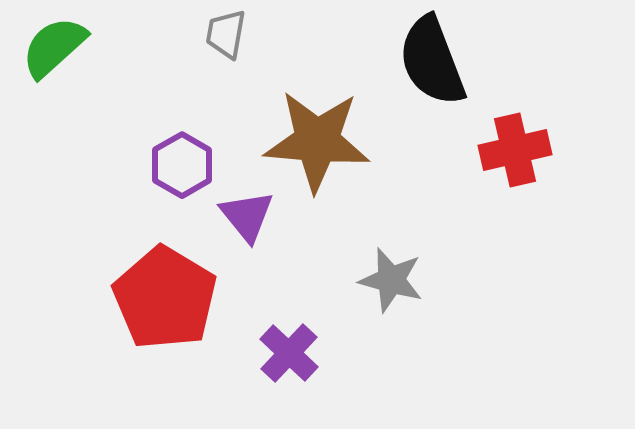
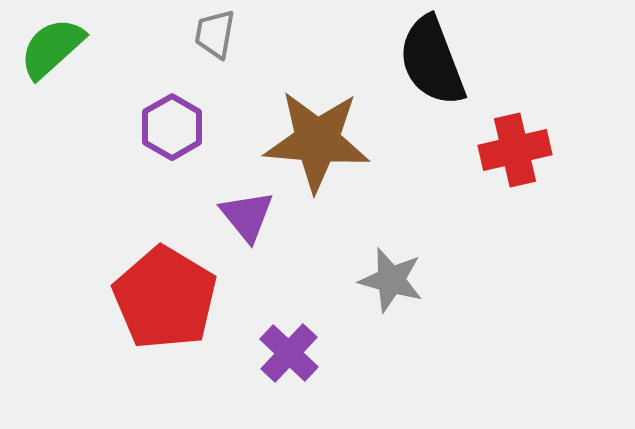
gray trapezoid: moved 11 px left
green semicircle: moved 2 px left, 1 px down
purple hexagon: moved 10 px left, 38 px up
